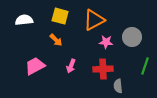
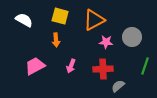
white semicircle: rotated 36 degrees clockwise
orange arrow: rotated 40 degrees clockwise
gray semicircle: rotated 56 degrees clockwise
